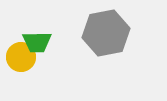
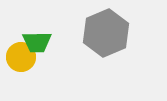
gray hexagon: rotated 12 degrees counterclockwise
